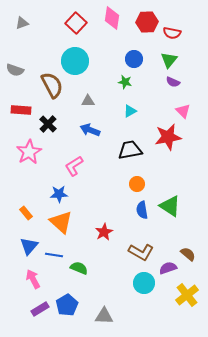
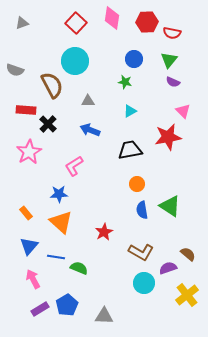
red rectangle at (21, 110): moved 5 px right
blue line at (54, 255): moved 2 px right, 2 px down
